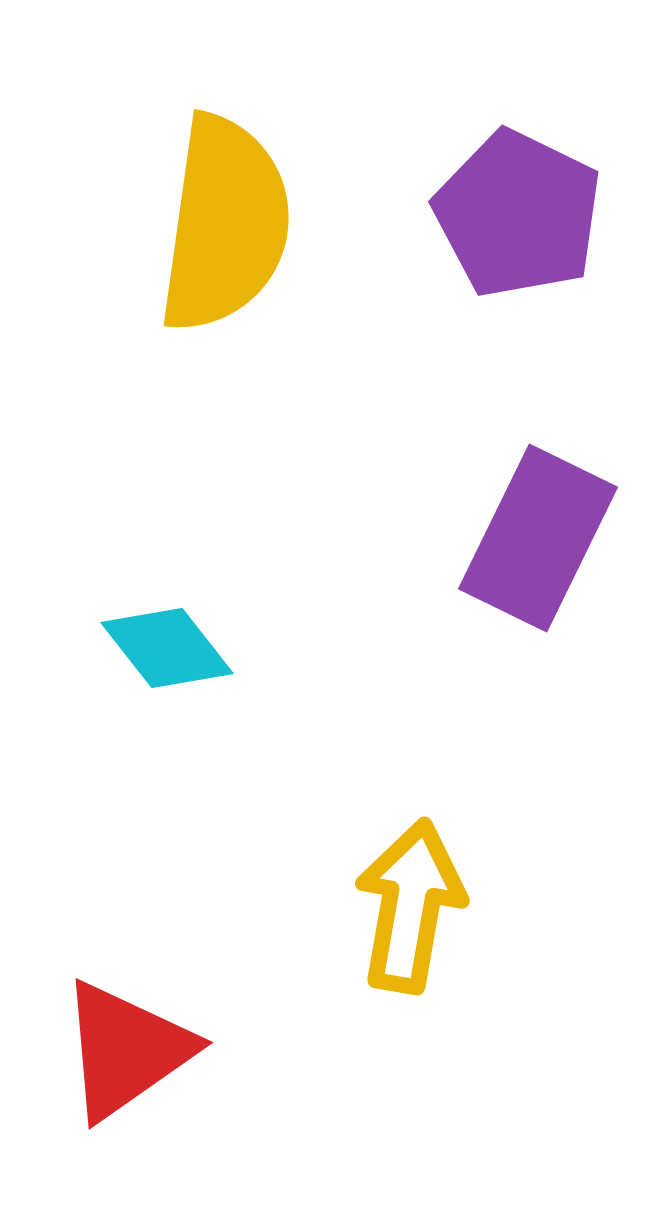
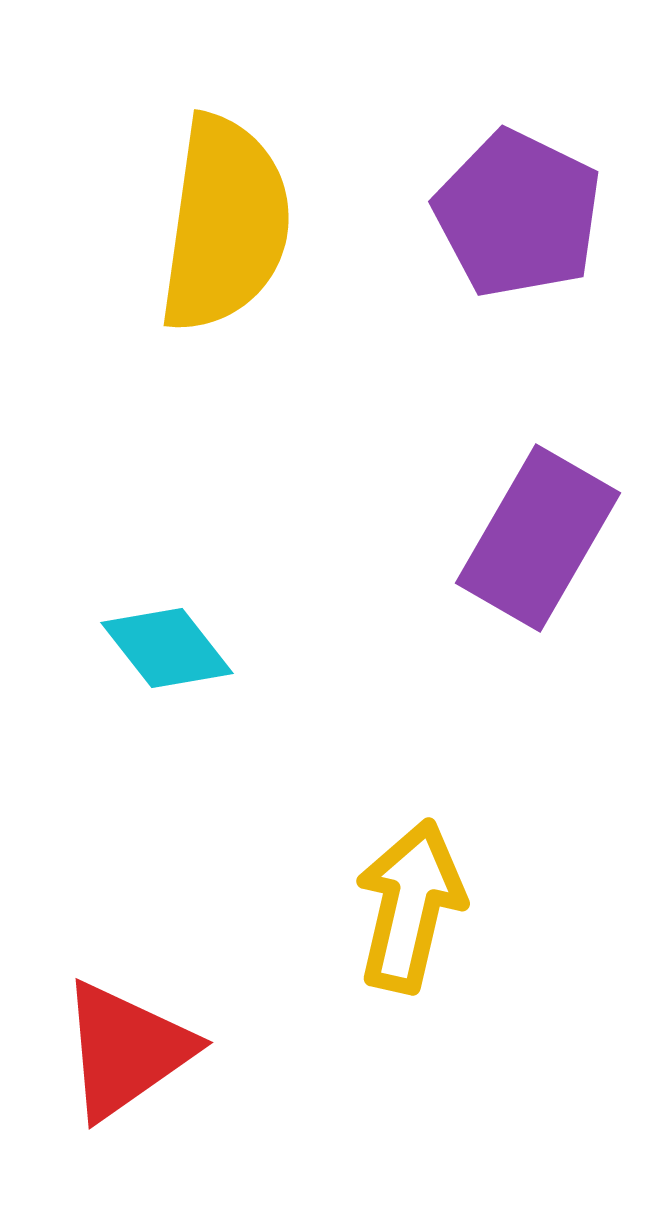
purple rectangle: rotated 4 degrees clockwise
yellow arrow: rotated 3 degrees clockwise
